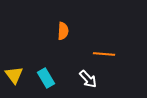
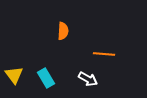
white arrow: rotated 18 degrees counterclockwise
